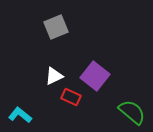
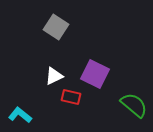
gray square: rotated 35 degrees counterclockwise
purple square: moved 2 px up; rotated 12 degrees counterclockwise
red rectangle: rotated 12 degrees counterclockwise
green semicircle: moved 2 px right, 7 px up
